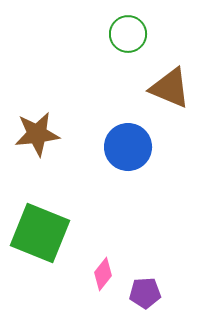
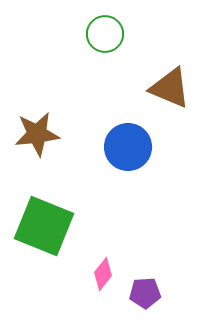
green circle: moved 23 px left
green square: moved 4 px right, 7 px up
